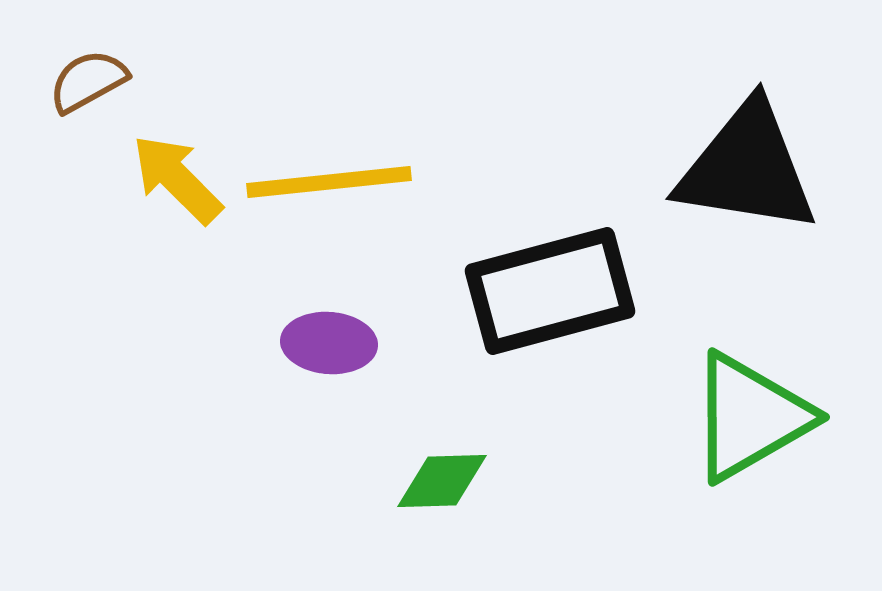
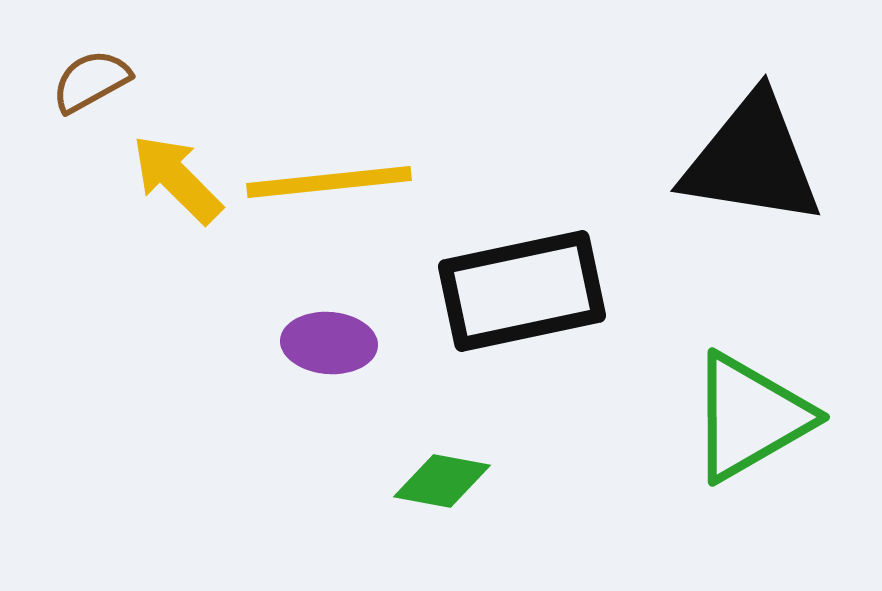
brown semicircle: moved 3 px right
black triangle: moved 5 px right, 8 px up
black rectangle: moved 28 px left; rotated 3 degrees clockwise
green diamond: rotated 12 degrees clockwise
